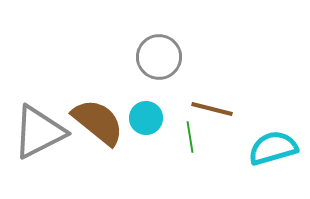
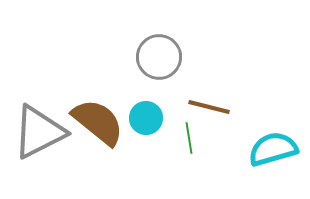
brown line: moved 3 px left, 2 px up
green line: moved 1 px left, 1 px down
cyan semicircle: moved 1 px down
